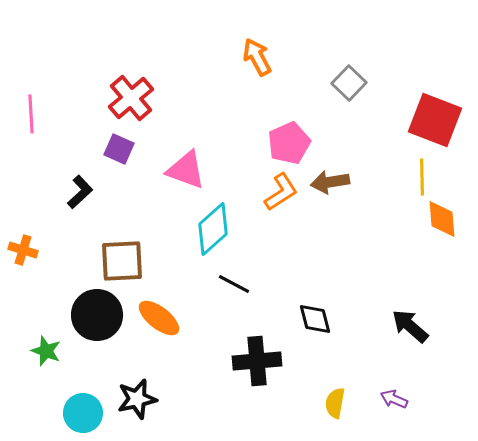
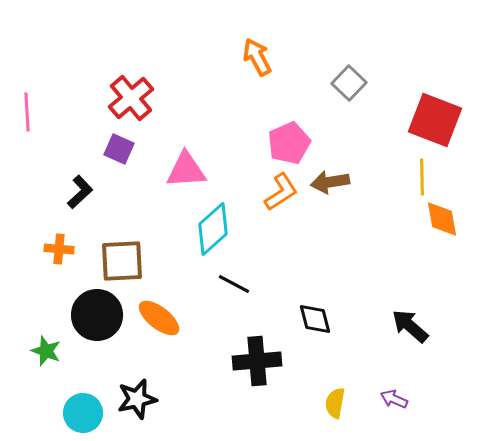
pink line: moved 4 px left, 2 px up
pink triangle: rotated 24 degrees counterclockwise
orange diamond: rotated 6 degrees counterclockwise
orange cross: moved 36 px right, 1 px up; rotated 12 degrees counterclockwise
